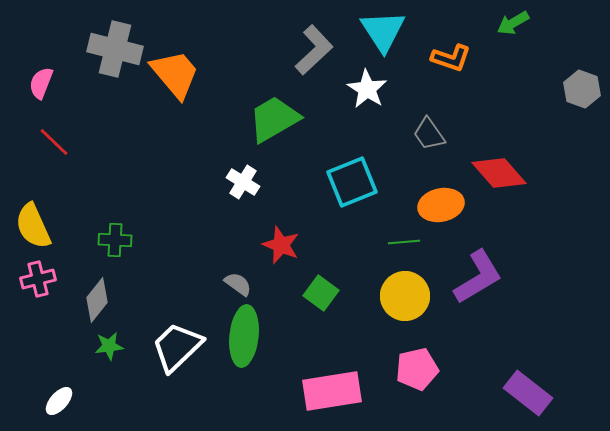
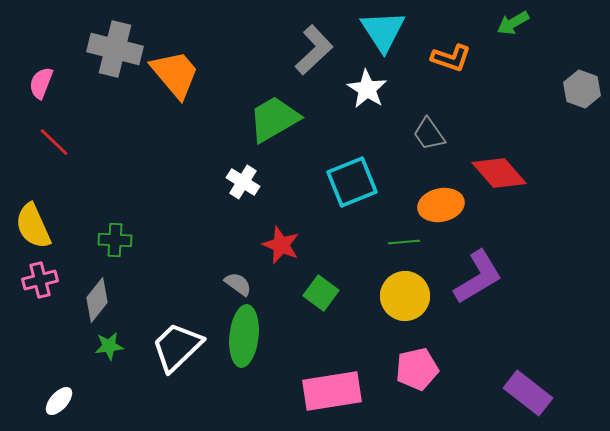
pink cross: moved 2 px right, 1 px down
